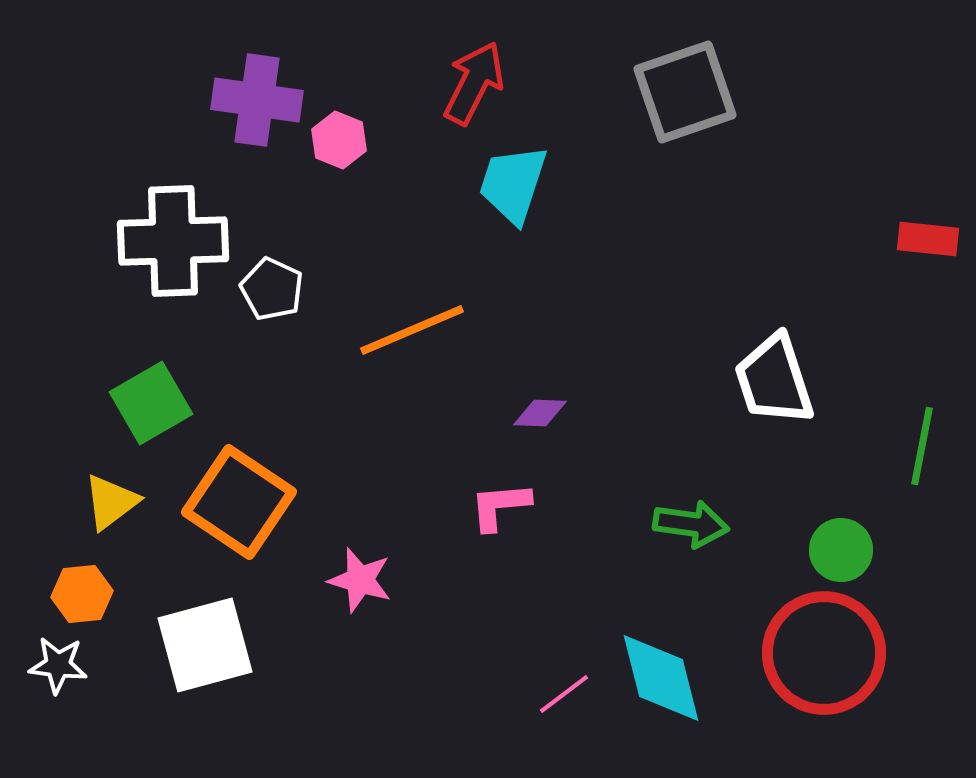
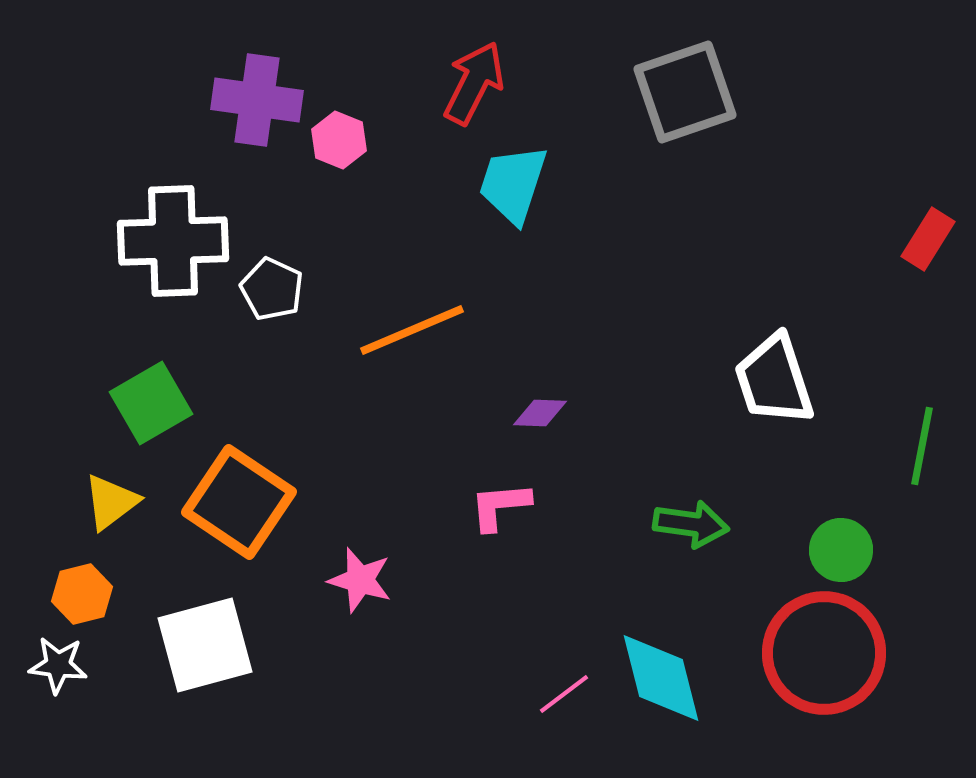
red rectangle: rotated 64 degrees counterclockwise
orange hexagon: rotated 8 degrees counterclockwise
